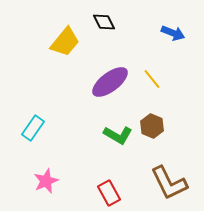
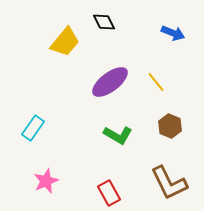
yellow line: moved 4 px right, 3 px down
brown hexagon: moved 18 px right
